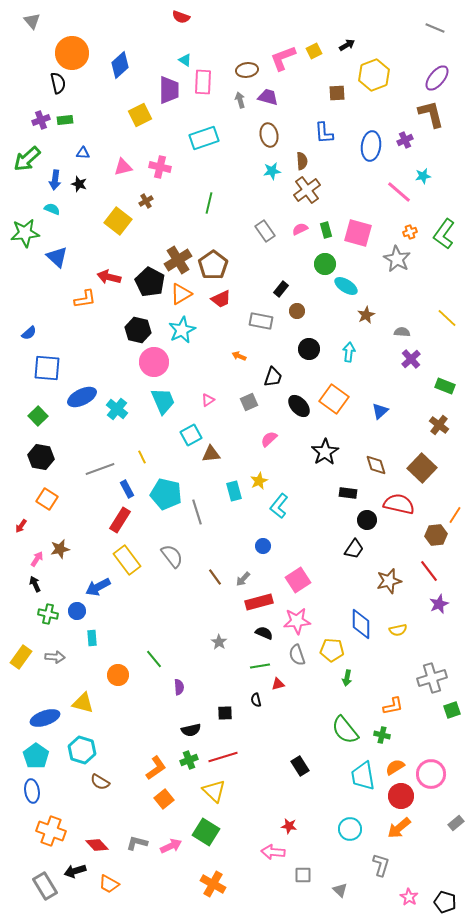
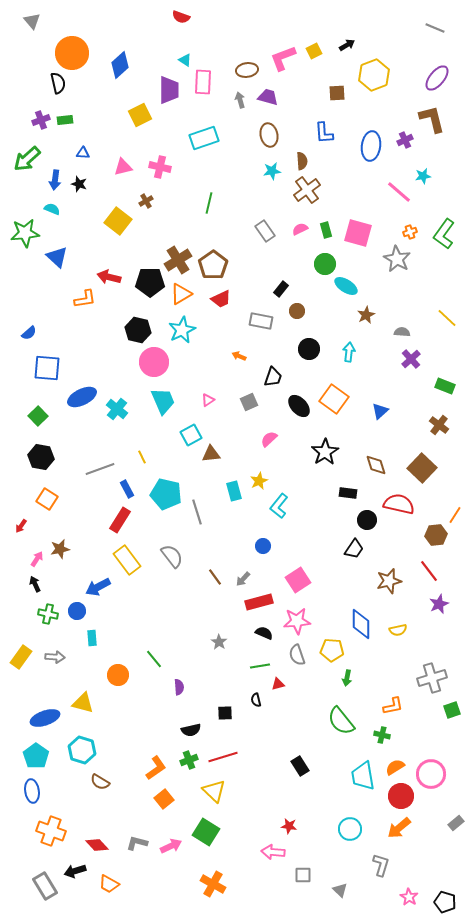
brown L-shape at (431, 114): moved 1 px right, 5 px down
black pentagon at (150, 282): rotated 28 degrees counterclockwise
green semicircle at (345, 730): moved 4 px left, 9 px up
